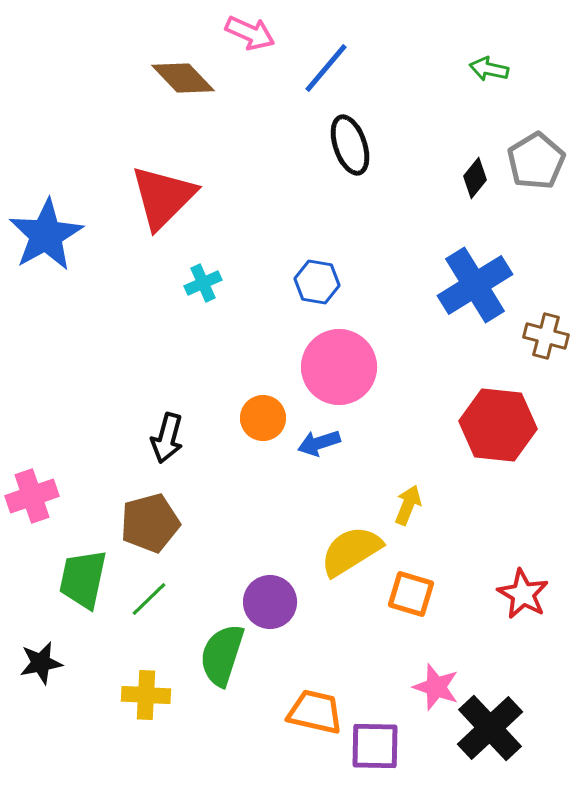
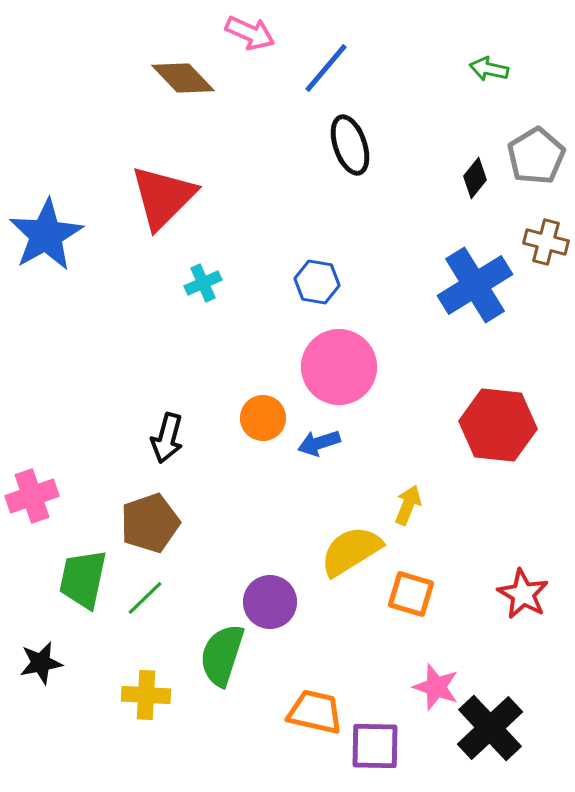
gray pentagon: moved 5 px up
brown cross: moved 94 px up
brown pentagon: rotated 4 degrees counterclockwise
green line: moved 4 px left, 1 px up
